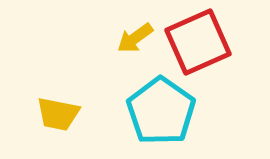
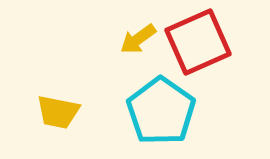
yellow arrow: moved 3 px right, 1 px down
yellow trapezoid: moved 2 px up
